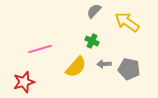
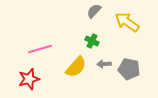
red star: moved 5 px right, 3 px up
